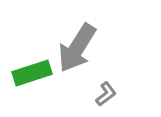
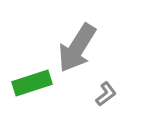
green rectangle: moved 10 px down
